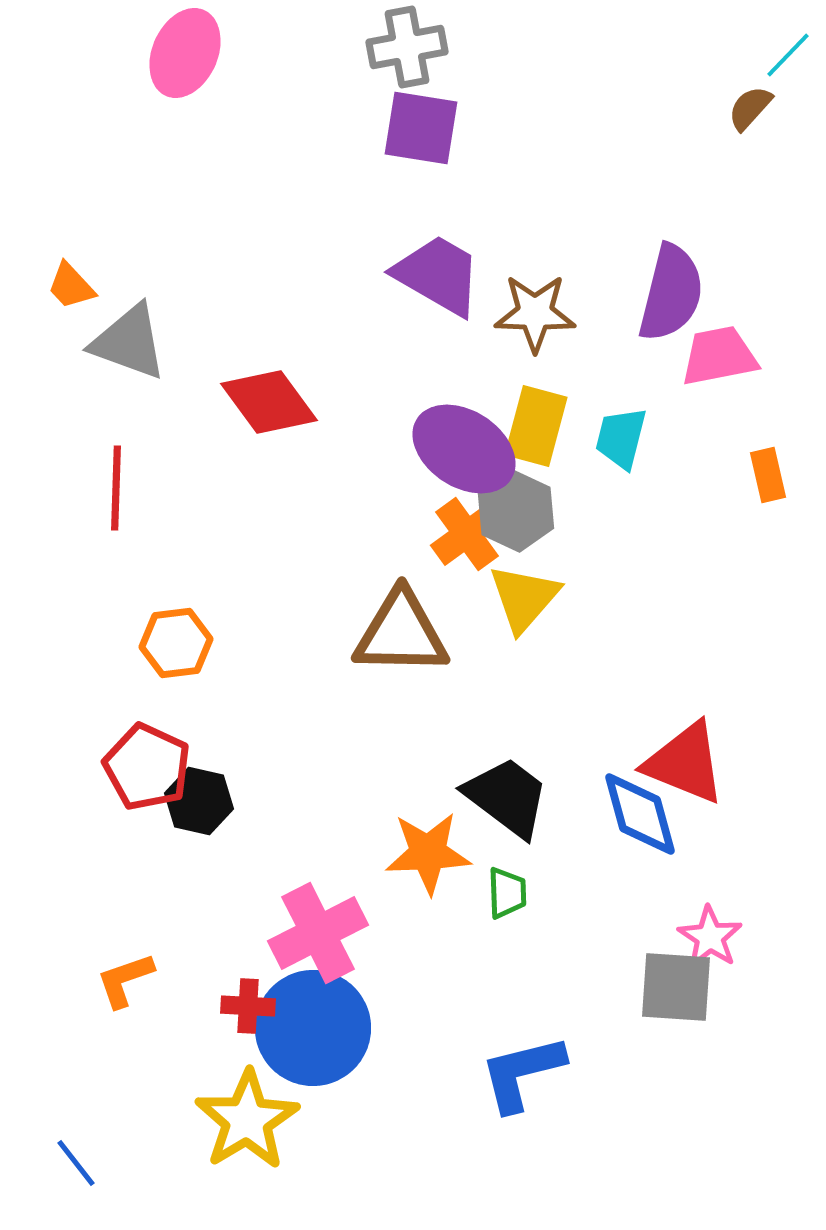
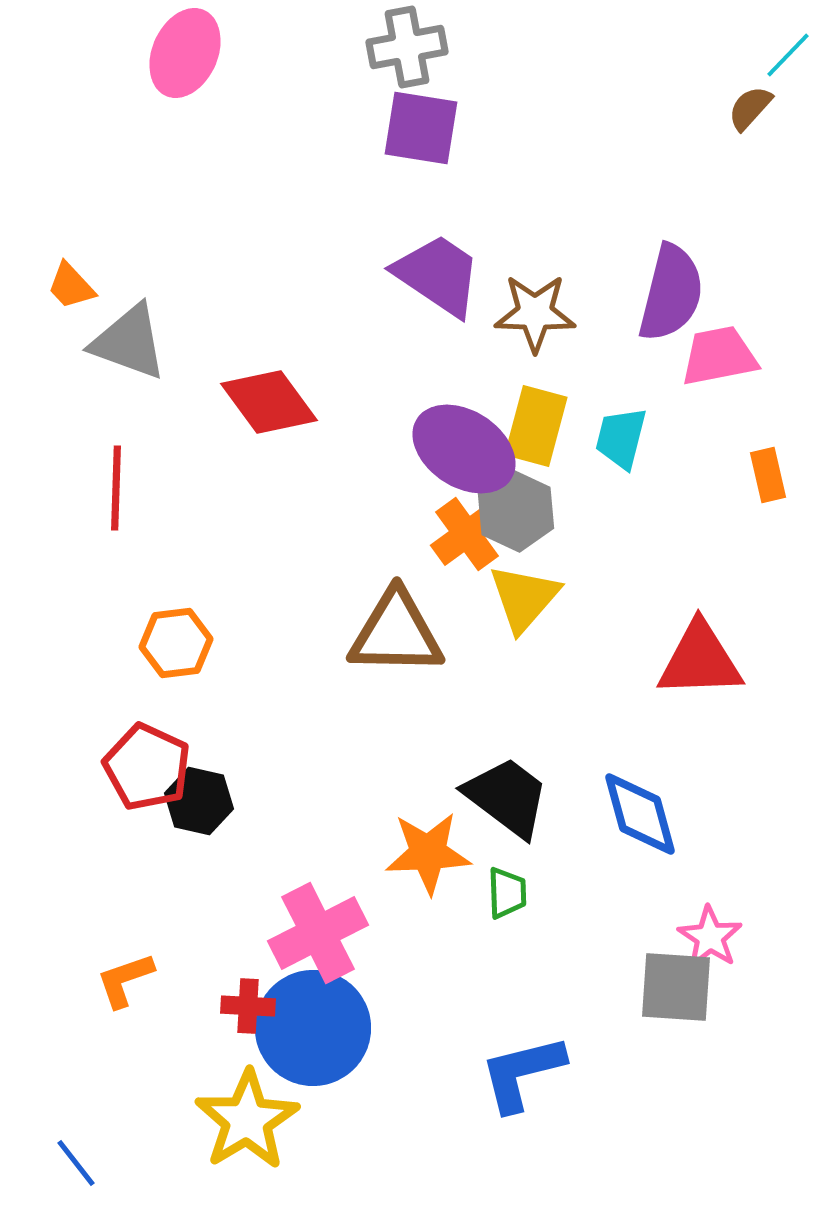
purple trapezoid: rotated 4 degrees clockwise
brown triangle: moved 5 px left
red triangle: moved 15 px right, 103 px up; rotated 24 degrees counterclockwise
